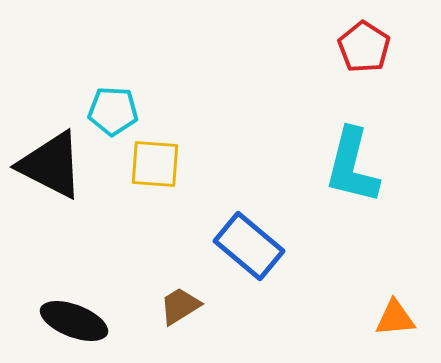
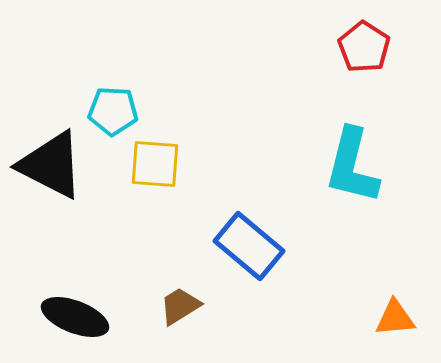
black ellipse: moved 1 px right, 4 px up
